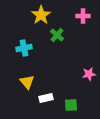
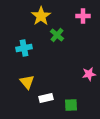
yellow star: moved 1 px down
